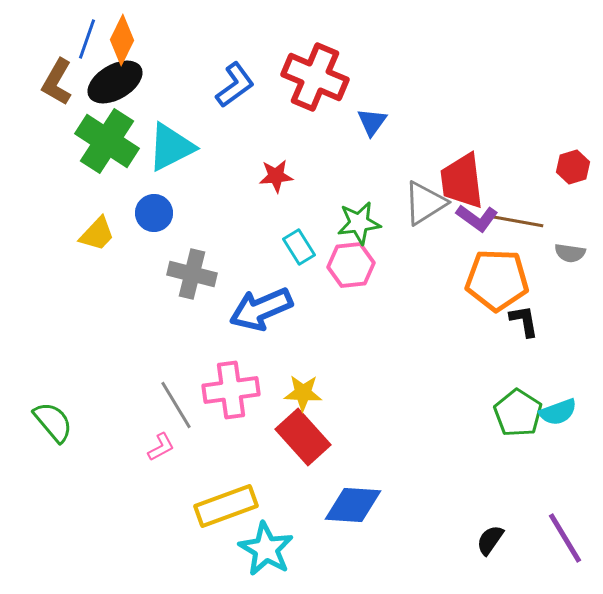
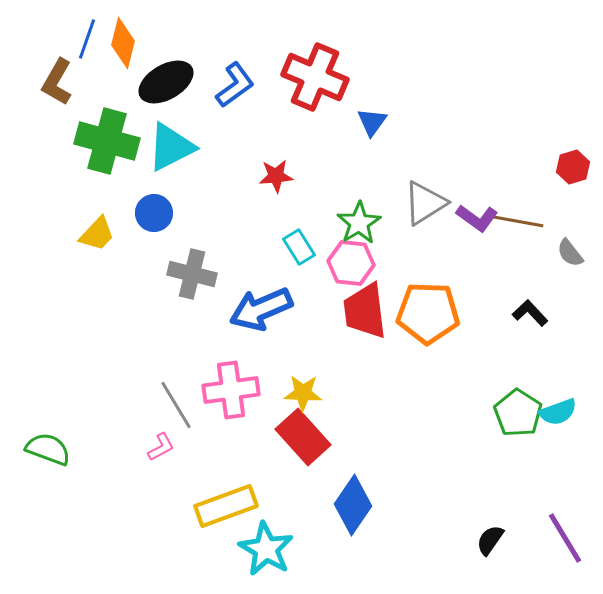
orange diamond: moved 1 px right, 3 px down; rotated 12 degrees counterclockwise
black ellipse: moved 51 px right
green cross: rotated 18 degrees counterclockwise
red trapezoid: moved 97 px left, 130 px down
green star: rotated 24 degrees counterclockwise
gray semicircle: rotated 44 degrees clockwise
pink hexagon: moved 2 px up; rotated 12 degrees clockwise
orange pentagon: moved 69 px left, 33 px down
black L-shape: moved 6 px right, 8 px up; rotated 33 degrees counterclockwise
green semicircle: moved 5 px left, 27 px down; rotated 30 degrees counterclockwise
blue diamond: rotated 60 degrees counterclockwise
